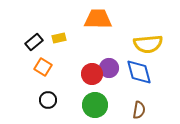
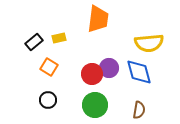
orange trapezoid: rotated 96 degrees clockwise
yellow semicircle: moved 1 px right, 1 px up
orange square: moved 6 px right
